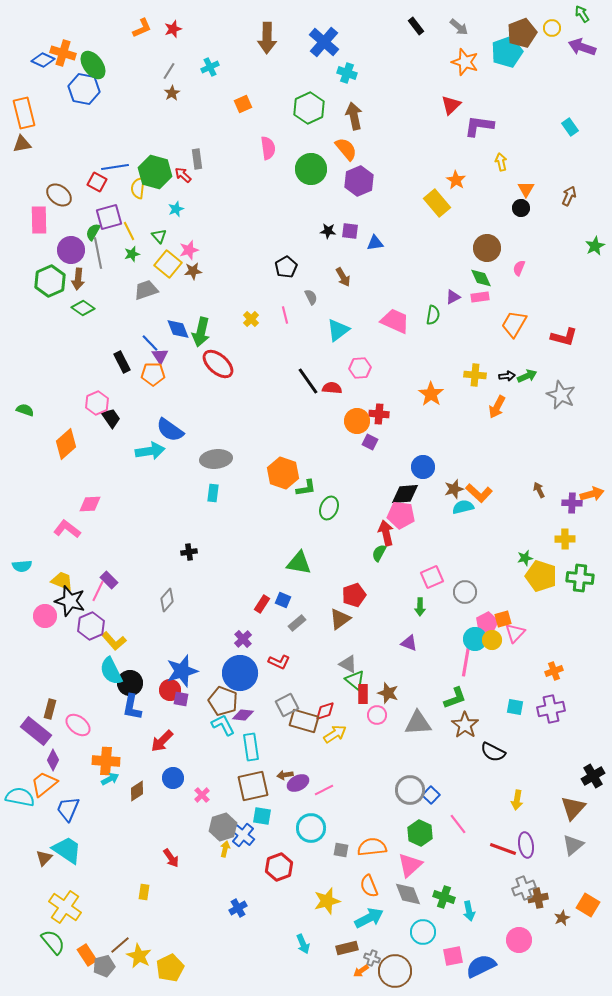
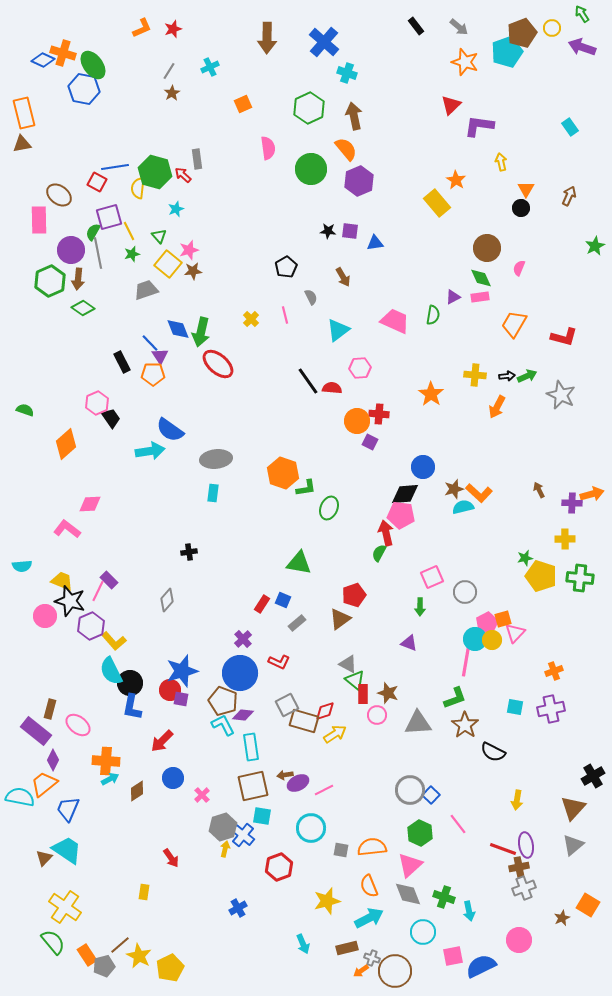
brown cross at (538, 898): moved 19 px left, 31 px up
